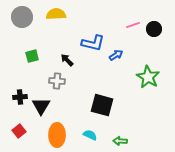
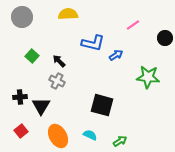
yellow semicircle: moved 12 px right
pink line: rotated 16 degrees counterclockwise
black circle: moved 11 px right, 9 px down
green square: rotated 32 degrees counterclockwise
black arrow: moved 8 px left, 1 px down
green star: rotated 25 degrees counterclockwise
gray cross: rotated 21 degrees clockwise
red square: moved 2 px right
orange ellipse: moved 1 px right, 1 px down; rotated 30 degrees counterclockwise
green arrow: rotated 144 degrees clockwise
